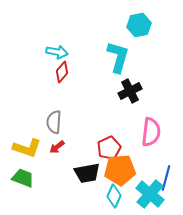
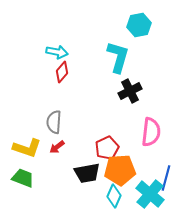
red pentagon: moved 2 px left
